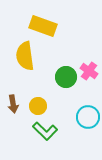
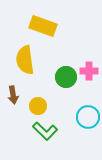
yellow semicircle: moved 4 px down
pink cross: rotated 36 degrees counterclockwise
brown arrow: moved 9 px up
